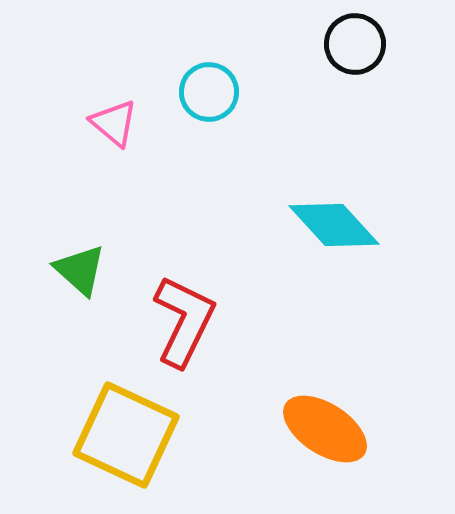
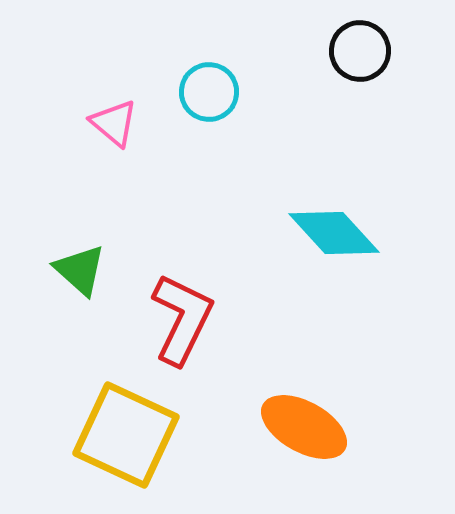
black circle: moved 5 px right, 7 px down
cyan diamond: moved 8 px down
red L-shape: moved 2 px left, 2 px up
orange ellipse: moved 21 px left, 2 px up; rotated 4 degrees counterclockwise
